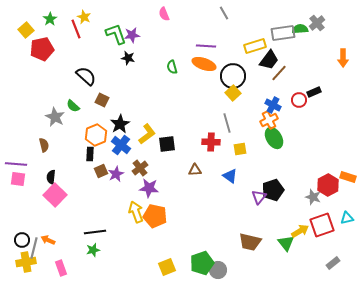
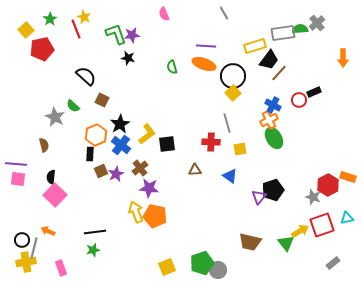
orange arrow at (48, 240): moved 9 px up
